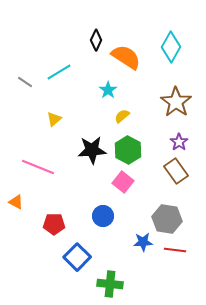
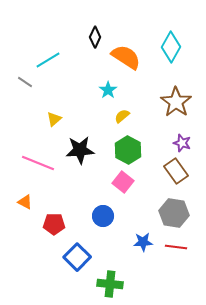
black diamond: moved 1 px left, 3 px up
cyan line: moved 11 px left, 12 px up
purple star: moved 3 px right, 1 px down; rotated 18 degrees counterclockwise
black star: moved 12 px left
pink line: moved 4 px up
orange triangle: moved 9 px right
gray hexagon: moved 7 px right, 6 px up
red line: moved 1 px right, 3 px up
